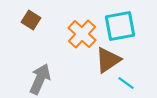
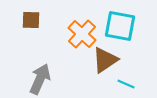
brown square: rotated 30 degrees counterclockwise
cyan square: rotated 20 degrees clockwise
brown triangle: moved 3 px left
cyan line: moved 1 px down; rotated 12 degrees counterclockwise
